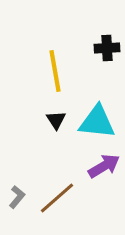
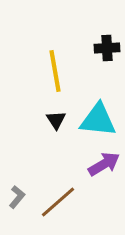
cyan triangle: moved 1 px right, 2 px up
purple arrow: moved 2 px up
brown line: moved 1 px right, 4 px down
